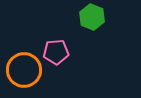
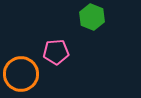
orange circle: moved 3 px left, 4 px down
